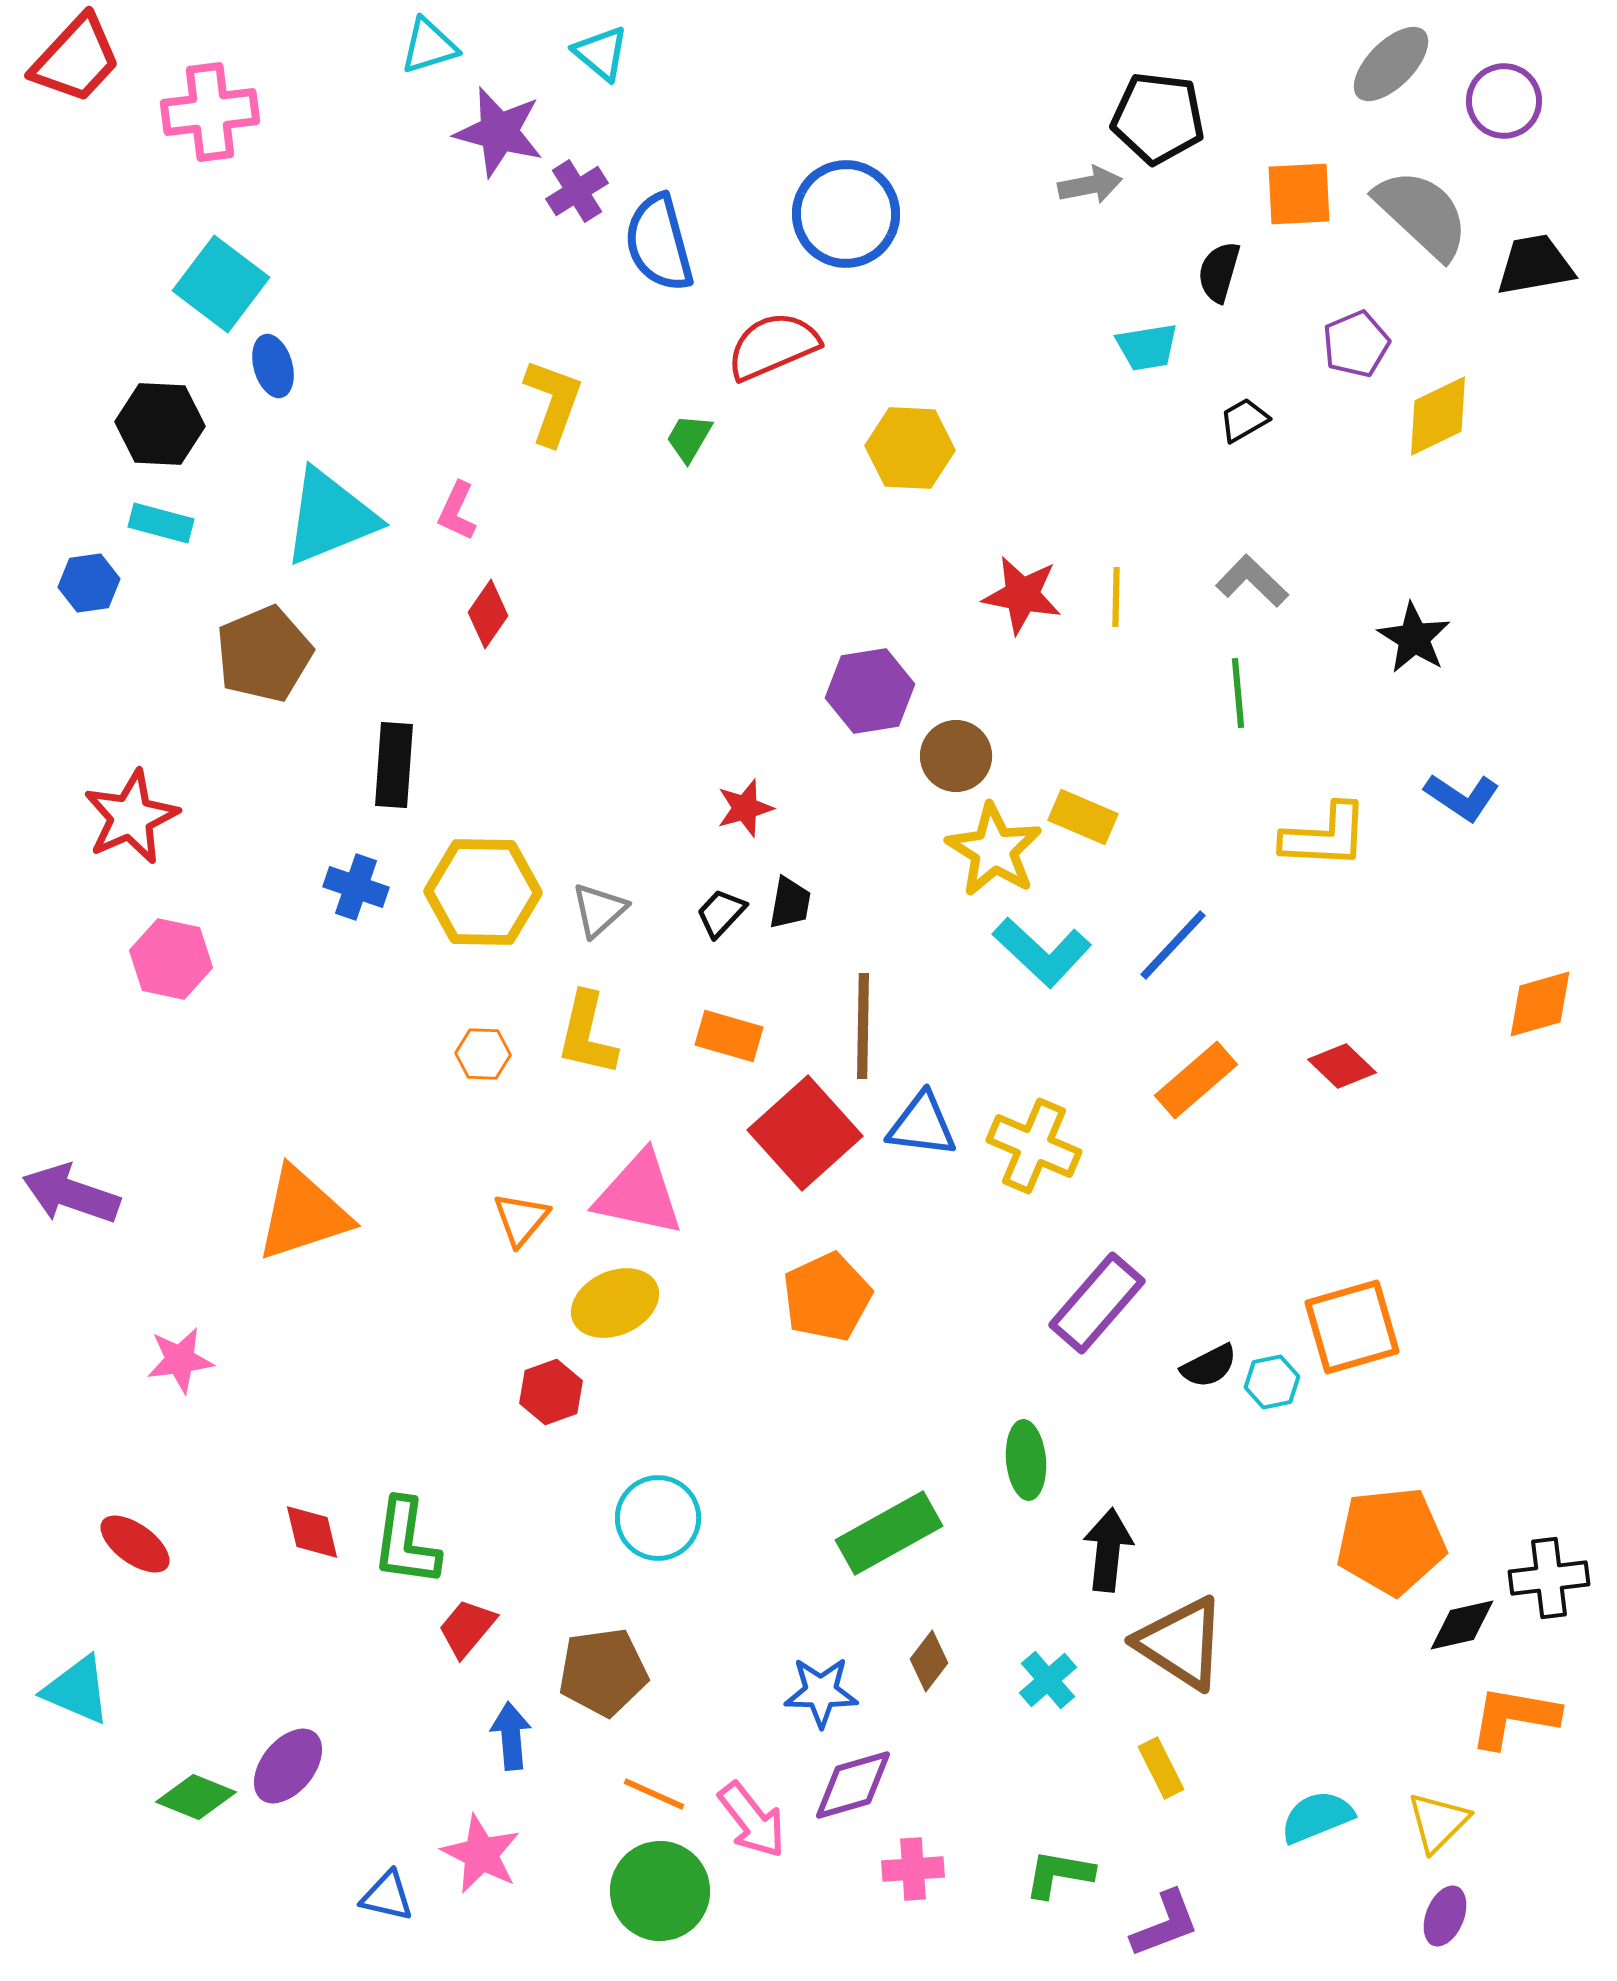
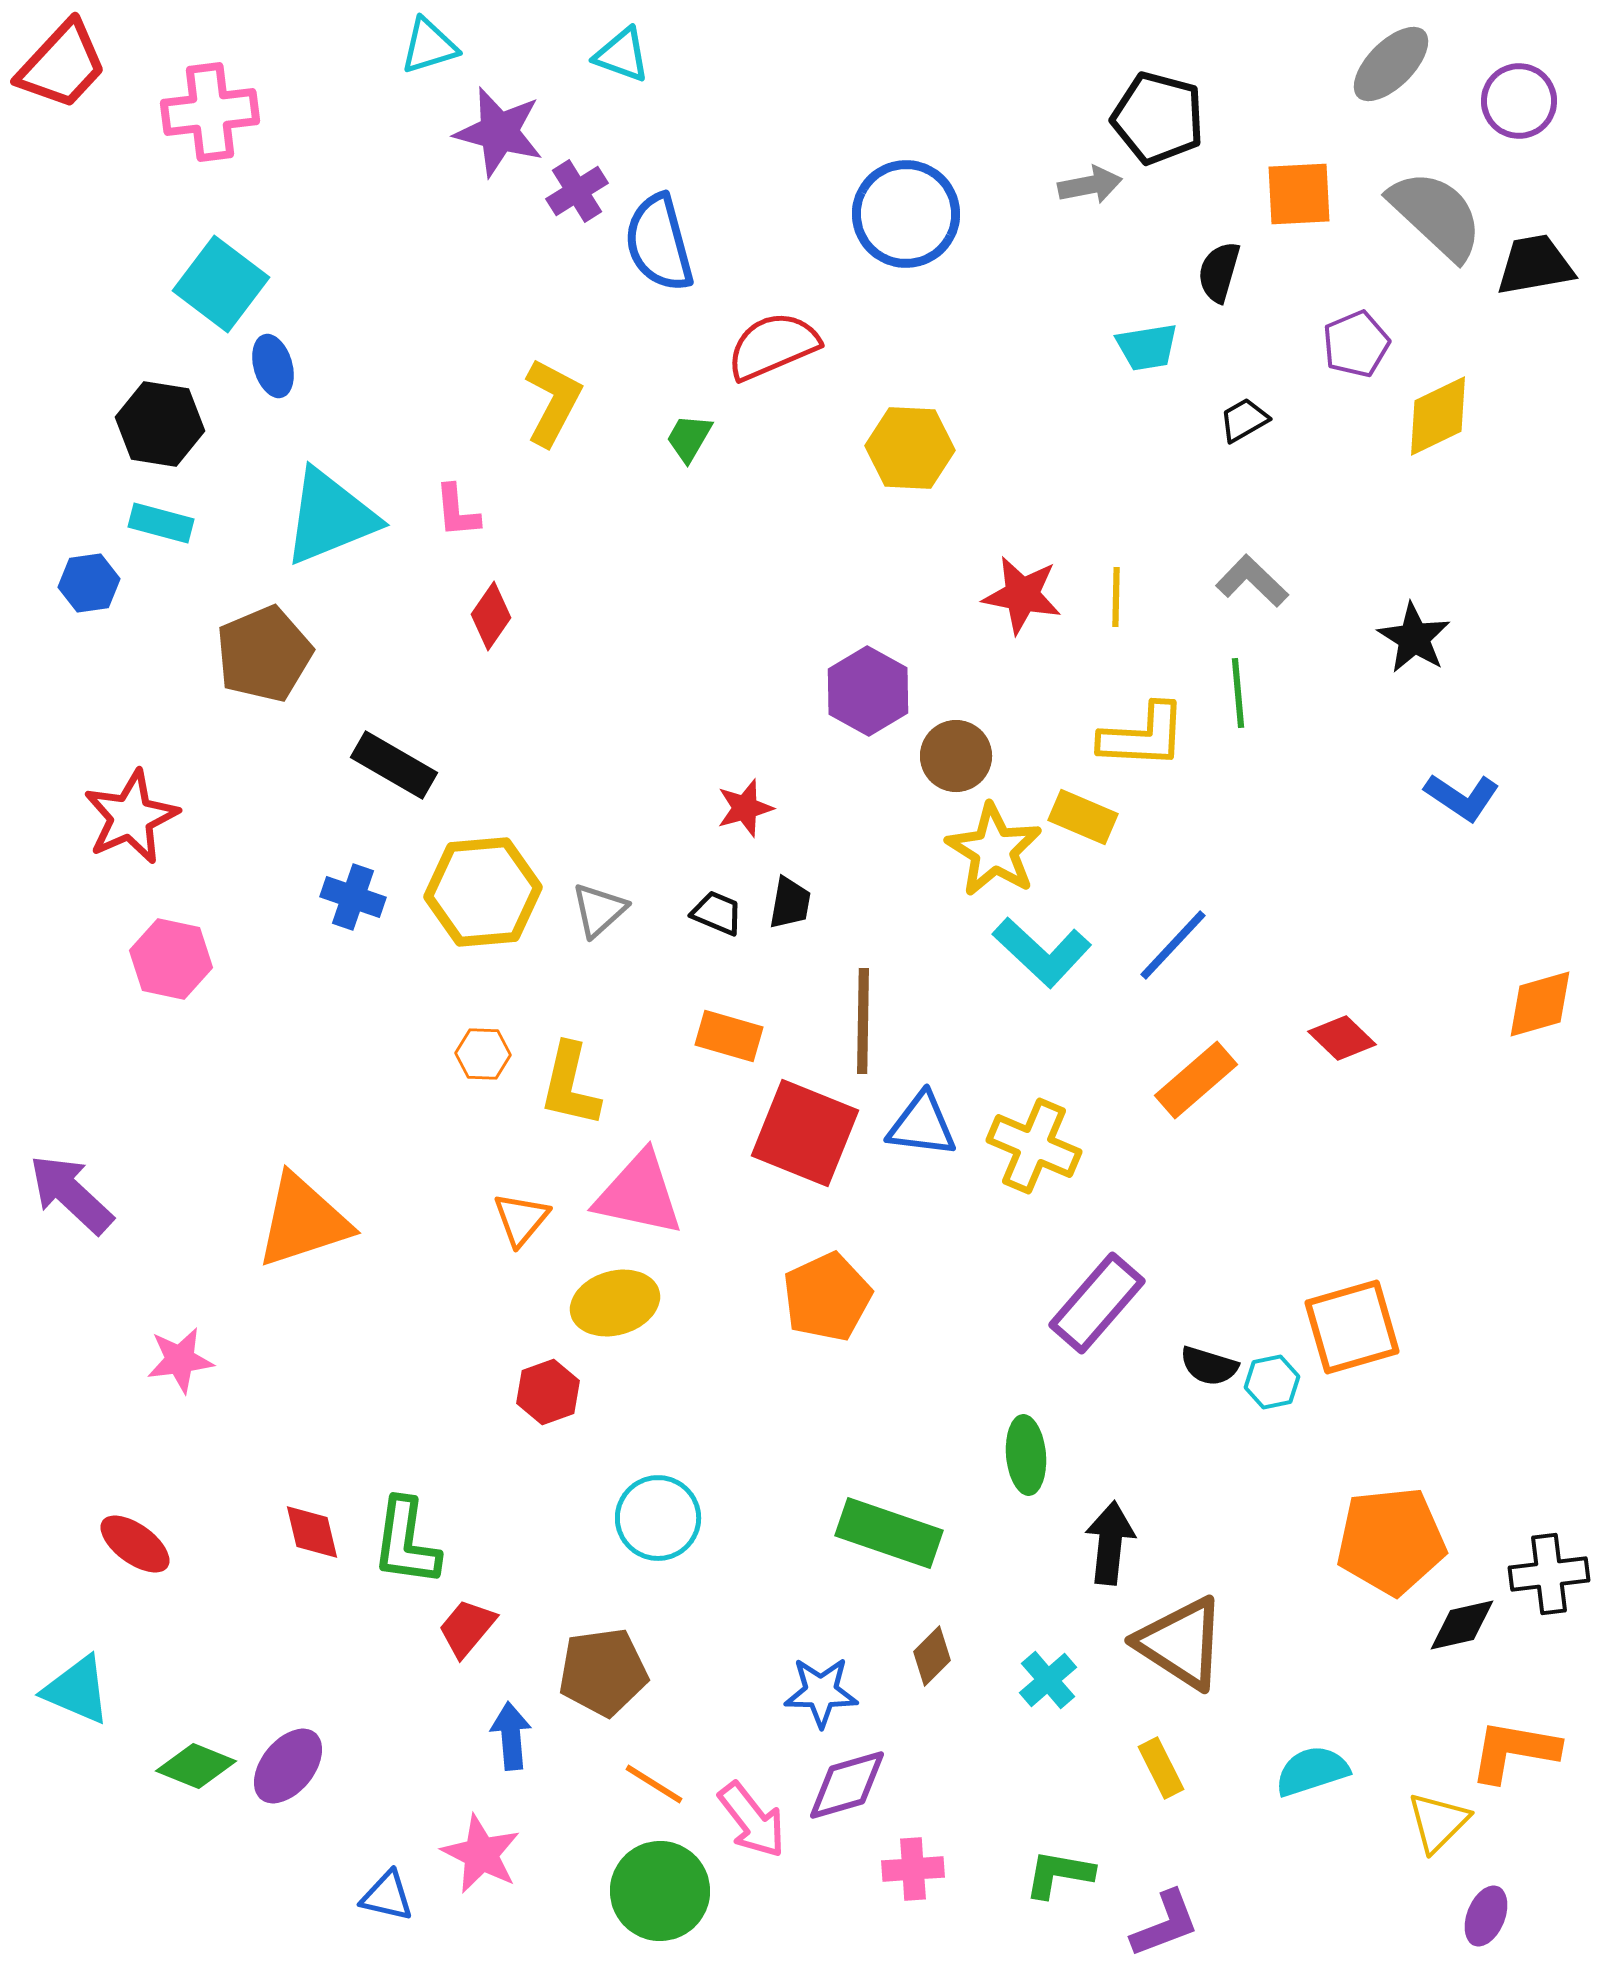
cyan triangle at (601, 53): moved 21 px right, 2 px down; rotated 20 degrees counterclockwise
red trapezoid at (76, 59): moved 14 px left, 6 px down
purple circle at (1504, 101): moved 15 px right
black pentagon at (1158, 118): rotated 8 degrees clockwise
blue circle at (846, 214): moved 60 px right
gray semicircle at (1422, 214): moved 14 px right, 1 px down
yellow L-shape at (553, 402): rotated 8 degrees clockwise
black hexagon at (160, 424): rotated 6 degrees clockwise
pink L-shape at (457, 511): rotated 30 degrees counterclockwise
red diamond at (488, 614): moved 3 px right, 2 px down
purple hexagon at (870, 691): moved 2 px left; rotated 22 degrees counterclockwise
black rectangle at (394, 765): rotated 64 degrees counterclockwise
yellow L-shape at (1325, 836): moved 182 px left, 100 px up
blue cross at (356, 887): moved 3 px left, 10 px down
yellow hexagon at (483, 892): rotated 6 degrees counterclockwise
black trapezoid at (721, 913): moved 4 px left; rotated 70 degrees clockwise
brown line at (863, 1026): moved 5 px up
yellow L-shape at (587, 1034): moved 17 px left, 51 px down
red diamond at (1342, 1066): moved 28 px up
red square at (805, 1133): rotated 26 degrees counterclockwise
purple arrow at (71, 1194): rotated 24 degrees clockwise
orange triangle at (303, 1214): moved 7 px down
yellow ellipse at (615, 1303): rotated 8 degrees clockwise
black semicircle at (1209, 1366): rotated 44 degrees clockwise
red hexagon at (551, 1392): moved 3 px left
green ellipse at (1026, 1460): moved 5 px up
green rectangle at (889, 1533): rotated 48 degrees clockwise
black arrow at (1108, 1550): moved 2 px right, 7 px up
black cross at (1549, 1578): moved 4 px up
brown diamond at (929, 1661): moved 3 px right, 5 px up; rotated 8 degrees clockwise
orange L-shape at (1514, 1717): moved 34 px down
purple diamond at (853, 1785): moved 6 px left
orange line at (654, 1794): moved 10 px up; rotated 8 degrees clockwise
green diamond at (196, 1797): moved 31 px up
cyan semicircle at (1317, 1817): moved 5 px left, 46 px up; rotated 4 degrees clockwise
purple ellipse at (1445, 1916): moved 41 px right
